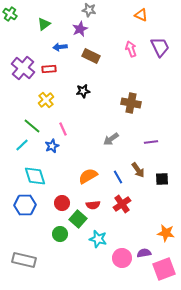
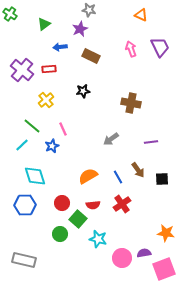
purple cross: moved 1 px left, 2 px down
